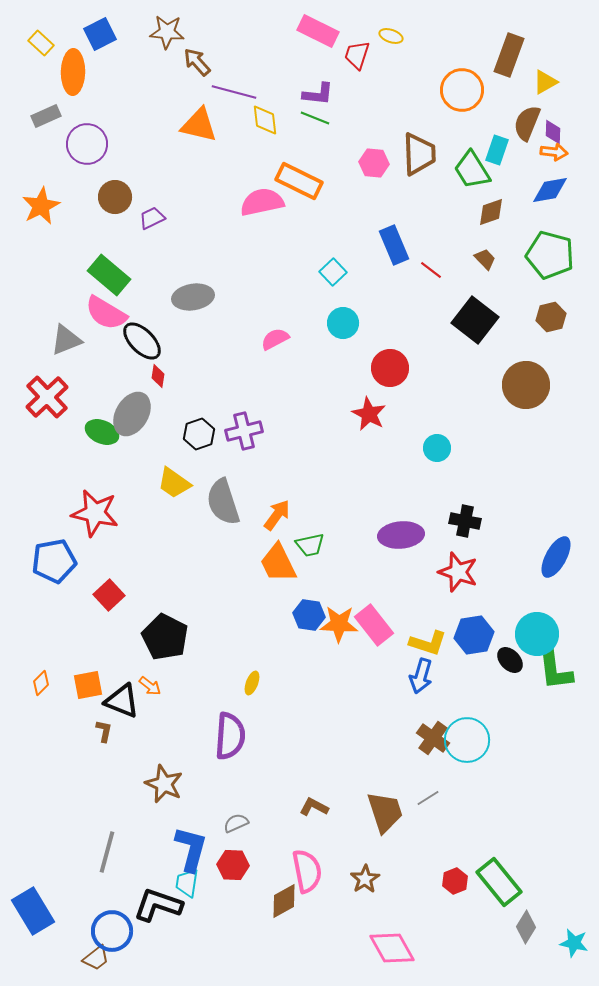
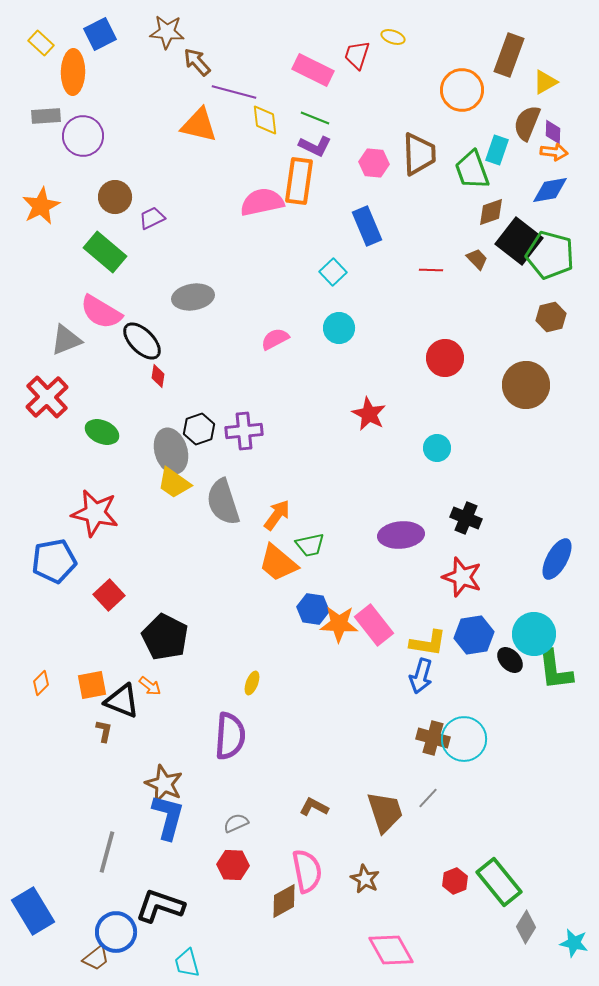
pink rectangle at (318, 31): moved 5 px left, 39 px down
yellow ellipse at (391, 36): moved 2 px right, 1 px down
purple L-shape at (318, 94): moved 3 px left, 52 px down; rotated 20 degrees clockwise
gray rectangle at (46, 116): rotated 20 degrees clockwise
purple circle at (87, 144): moved 4 px left, 8 px up
green trapezoid at (472, 170): rotated 12 degrees clockwise
orange rectangle at (299, 181): rotated 72 degrees clockwise
blue rectangle at (394, 245): moved 27 px left, 19 px up
brown trapezoid at (485, 259): moved 8 px left
red line at (431, 270): rotated 35 degrees counterclockwise
green rectangle at (109, 275): moved 4 px left, 23 px up
pink semicircle at (106, 313): moved 5 px left, 1 px up
black square at (475, 320): moved 44 px right, 79 px up
cyan circle at (343, 323): moved 4 px left, 5 px down
red circle at (390, 368): moved 55 px right, 10 px up
gray ellipse at (132, 414): moved 39 px right, 37 px down; rotated 48 degrees counterclockwise
purple cross at (244, 431): rotated 9 degrees clockwise
black hexagon at (199, 434): moved 5 px up
black cross at (465, 521): moved 1 px right, 3 px up; rotated 12 degrees clockwise
blue ellipse at (556, 557): moved 1 px right, 2 px down
orange trapezoid at (278, 563): rotated 24 degrees counterclockwise
red star at (458, 572): moved 4 px right, 5 px down
blue hexagon at (309, 615): moved 4 px right, 6 px up
cyan circle at (537, 634): moved 3 px left
yellow L-shape at (428, 643): rotated 9 degrees counterclockwise
orange square at (88, 685): moved 4 px right
brown cross at (433, 738): rotated 20 degrees counterclockwise
cyan circle at (467, 740): moved 3 px left, 1 px up
gray line at (428, 798): rotated 15 degrees counterclockwise
blue L-shape at (191, 849): moved 23 px left, 32 px up
brown star at (365, 879): rotated 12 degrees counterclockwise
cyan trapezoid at (187, 883): moved 80 px down; rotated 24 degrees counterclockwise
black L-shape at (158, 905): moved 2 px right, 1 px down
blue circle at (112, 931): moved 4 px right, 1 px down
pink diamond at (392, 948): moved 1 px left, 2 px down
